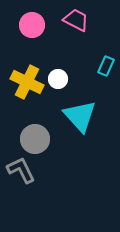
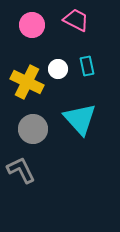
cyan rectangle: moved 19 px left; rotated 36 degrees counterclockwise
white circle: moved 10 px up
cyan triangle: moved 3 px down
gray circle: moved 2 px left, 10 px up
